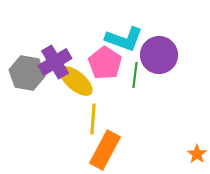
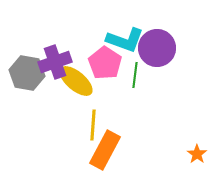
cyan L-shape: moved 1 px right, 1 px down
purple circle: moved 2 px left, 7 px up
purple cross: rotated 12 degrees clockwise
yellow line: moved 6 px down
